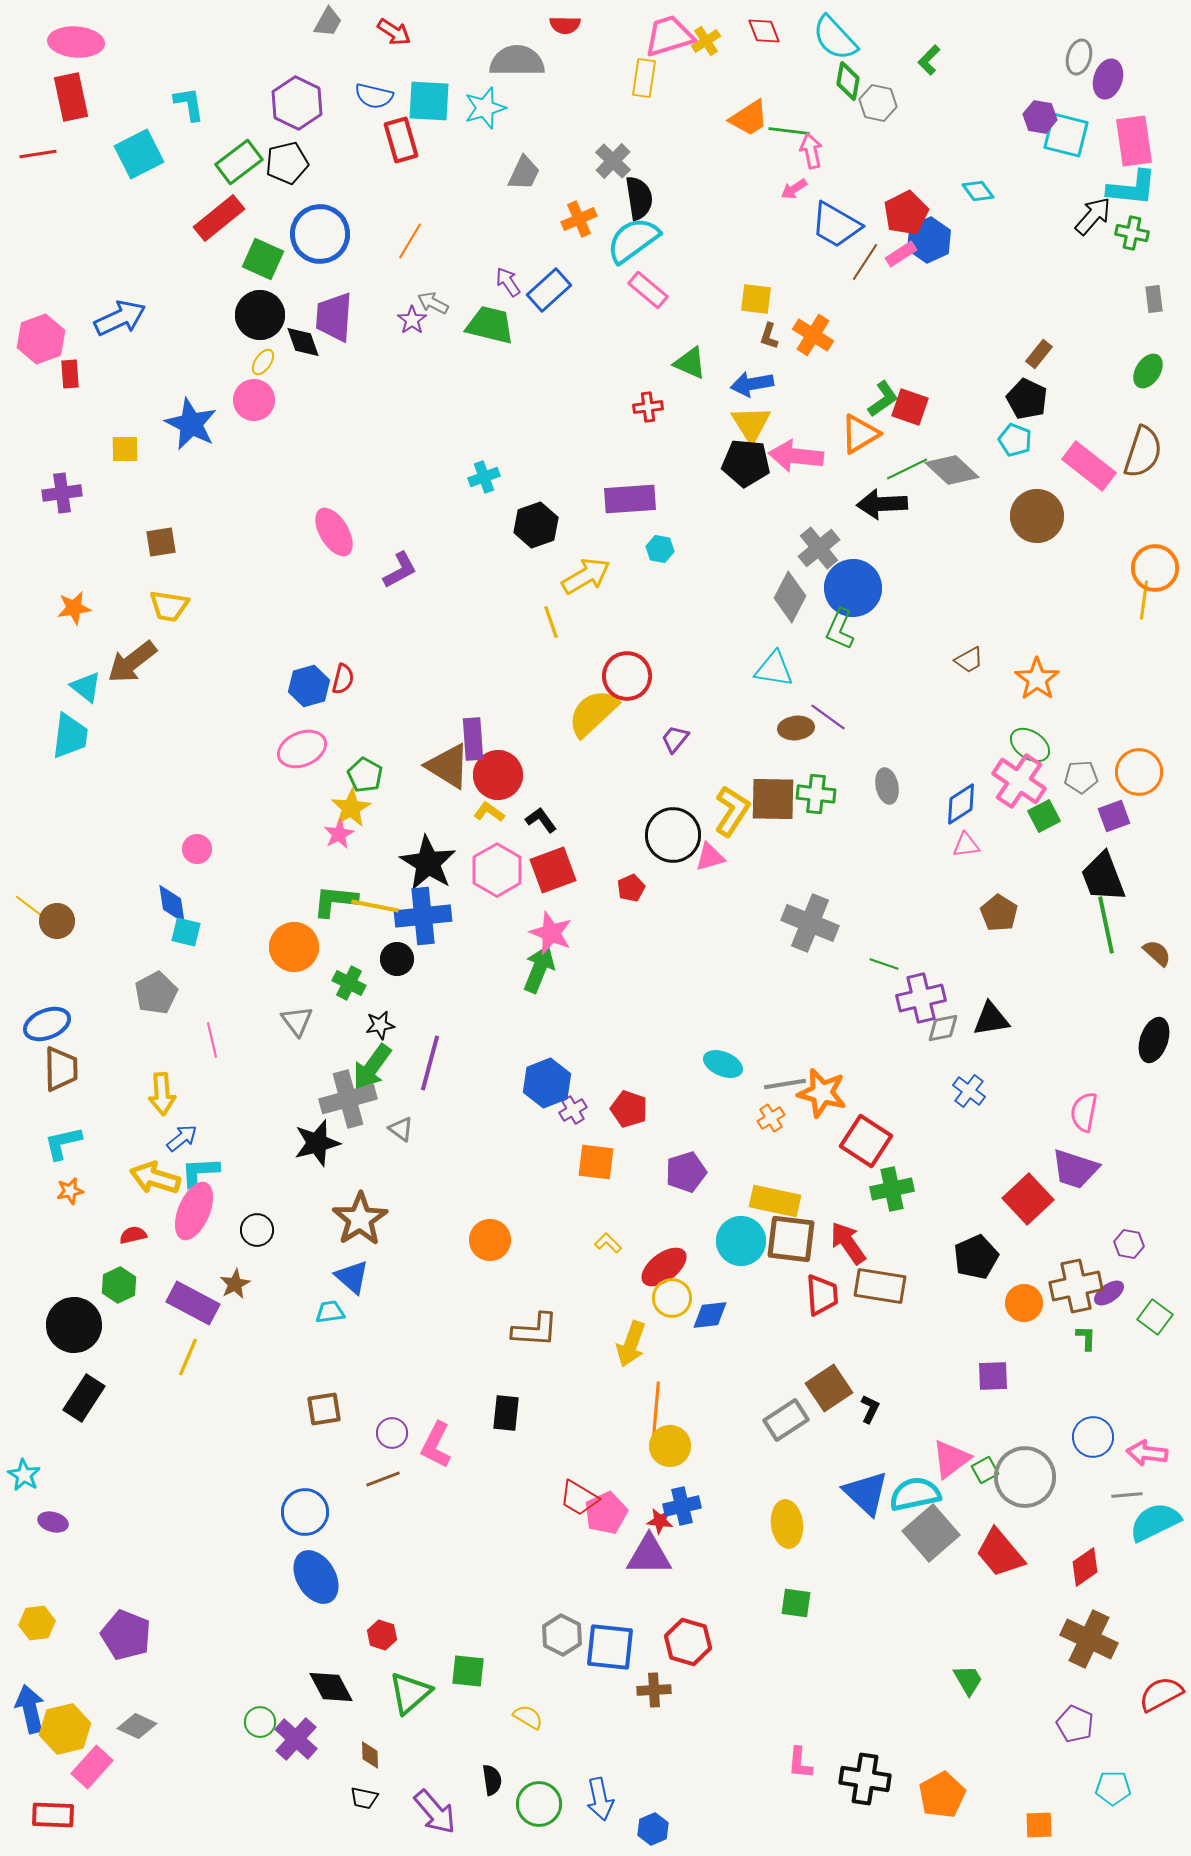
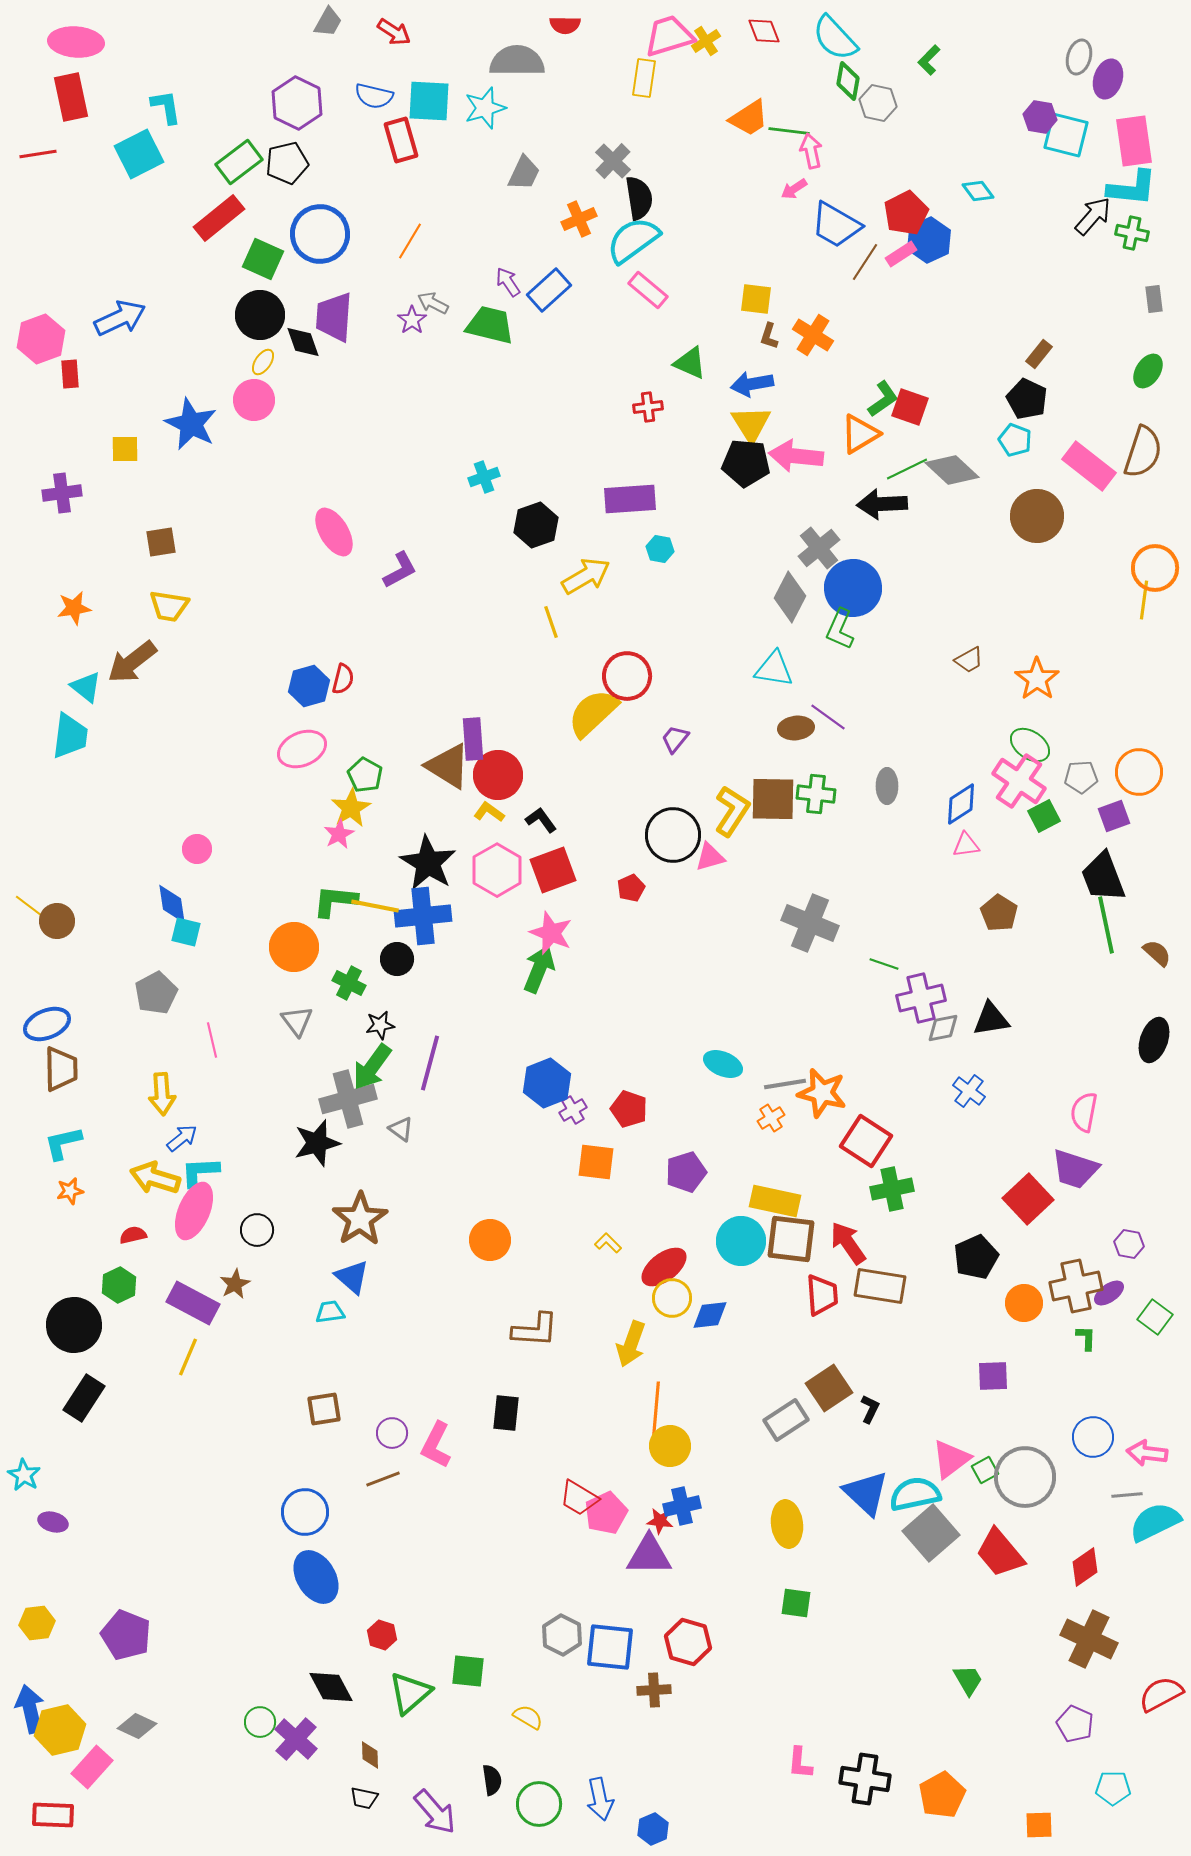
cyan L-shape at (189, 104): moved 23 px left, 3 px down
gray ellipse at (887, 786): rotated 12 degrees clockwise
yellow hexagon at (65, 1729): moved 5 px left, 1 px down
